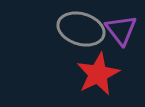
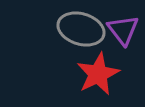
purple triangle: moved 2 px right
